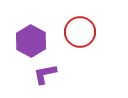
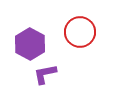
purple hexagon: moved 1 px left, 3 px down
